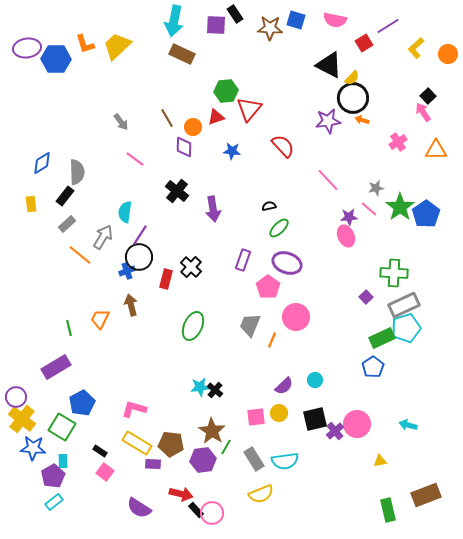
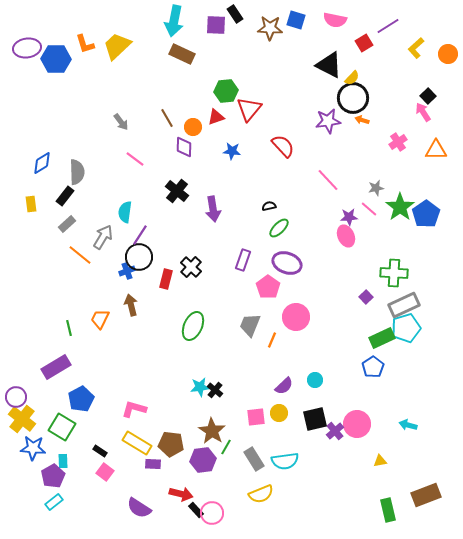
blue pentagon at (82, 403): moved 1 px left, 4 px up
